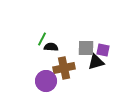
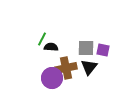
black triangle: moved 7 px left, 5 px down; rotated 36 degrees counterclockwise
brown cross: moved 2 px right
purple circle: moved 6 px right, 3 px up
